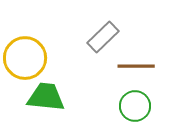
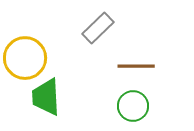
gray rectangle: moved 5 px left, 9 px up
green trapezoid: rotated 99 degrees counterclockwise
green circle: moved 2 px left
